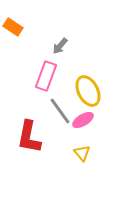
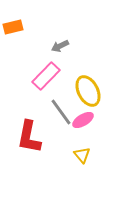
orange rectangle: rotated 48 degrees counterclockwise
gray arrow: rotated 24 degrees clockwise
pink rectangle: rotated 24 degrees clockwise
gray line: moved 1 px right, 1 px down
yellow triangle: moved 2 px down
